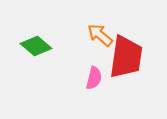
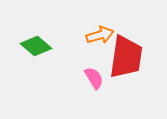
orange arrow: rotated 124 degrees clockwise
pink semicircle: rotated 45 degrees counterclockwise
